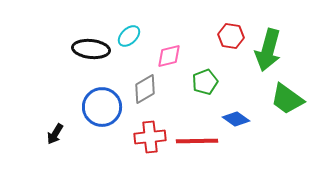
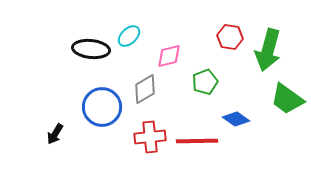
red hexagon: moved 1 px left, 1 px down
